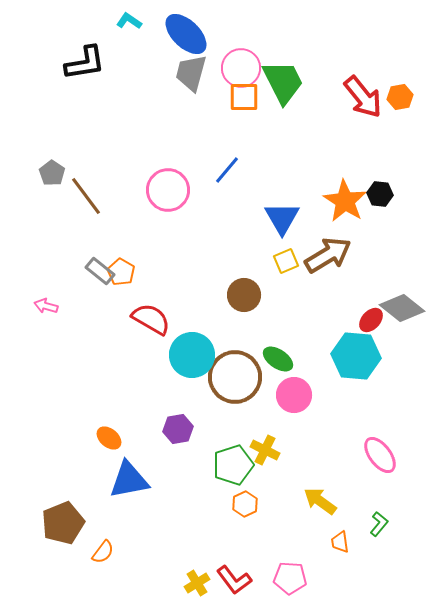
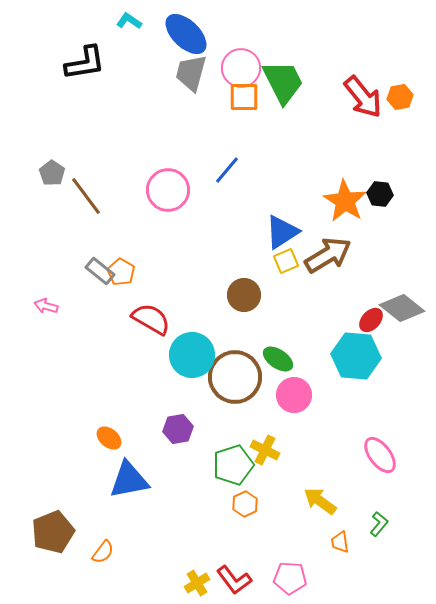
blue triangle at (282, 218): moved 14 px down; rotated 27 degrees clockwise
brown pentagon at (63, 523): moved 10 px left, 9 px down
